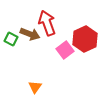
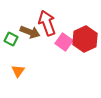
brown arrow: moved 2 px up
pink square: moved 1 px left, 8 px up; rotated 18 degrees counterclockwise
orange triangle: moved 17 px left, 16 px up
